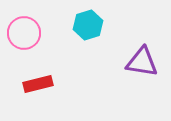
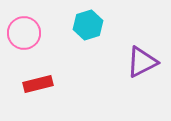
purple triangle: rotated 36 degrees counterclockwise
